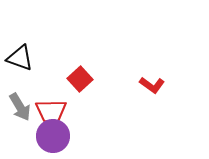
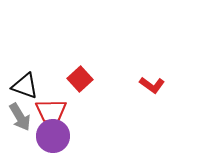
black triangle: moved 5 px right, 28 px down
gray arrow: moved 10 px down
